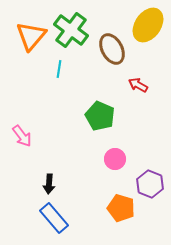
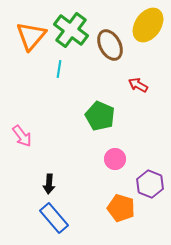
brown ellipse: moved 2 px left, 4 px up
